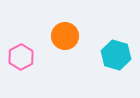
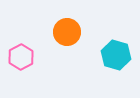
orange circle: moved 2 px right, 4 px up
